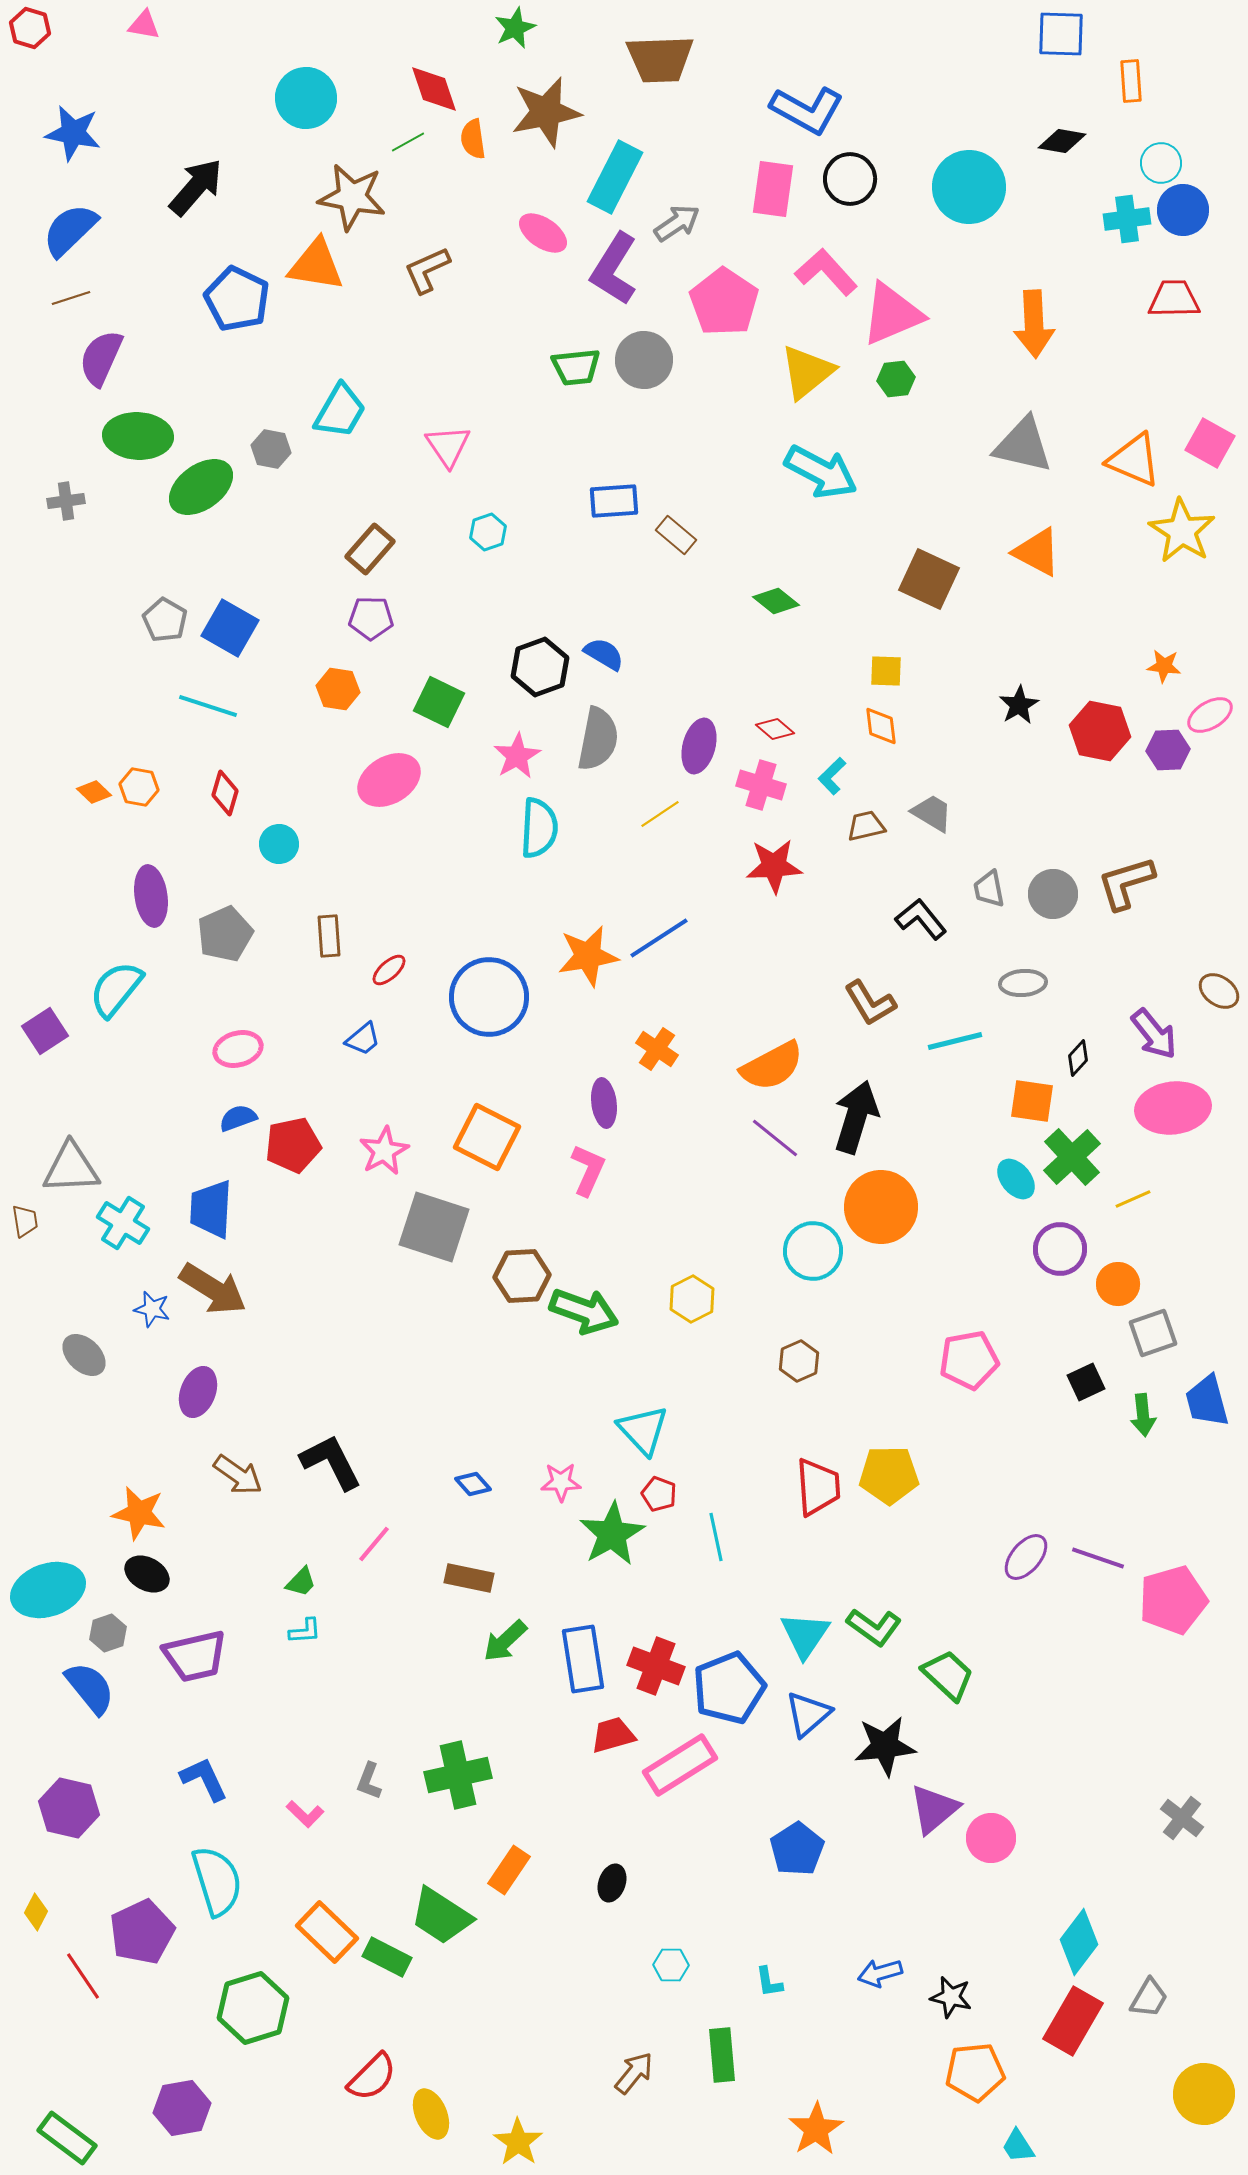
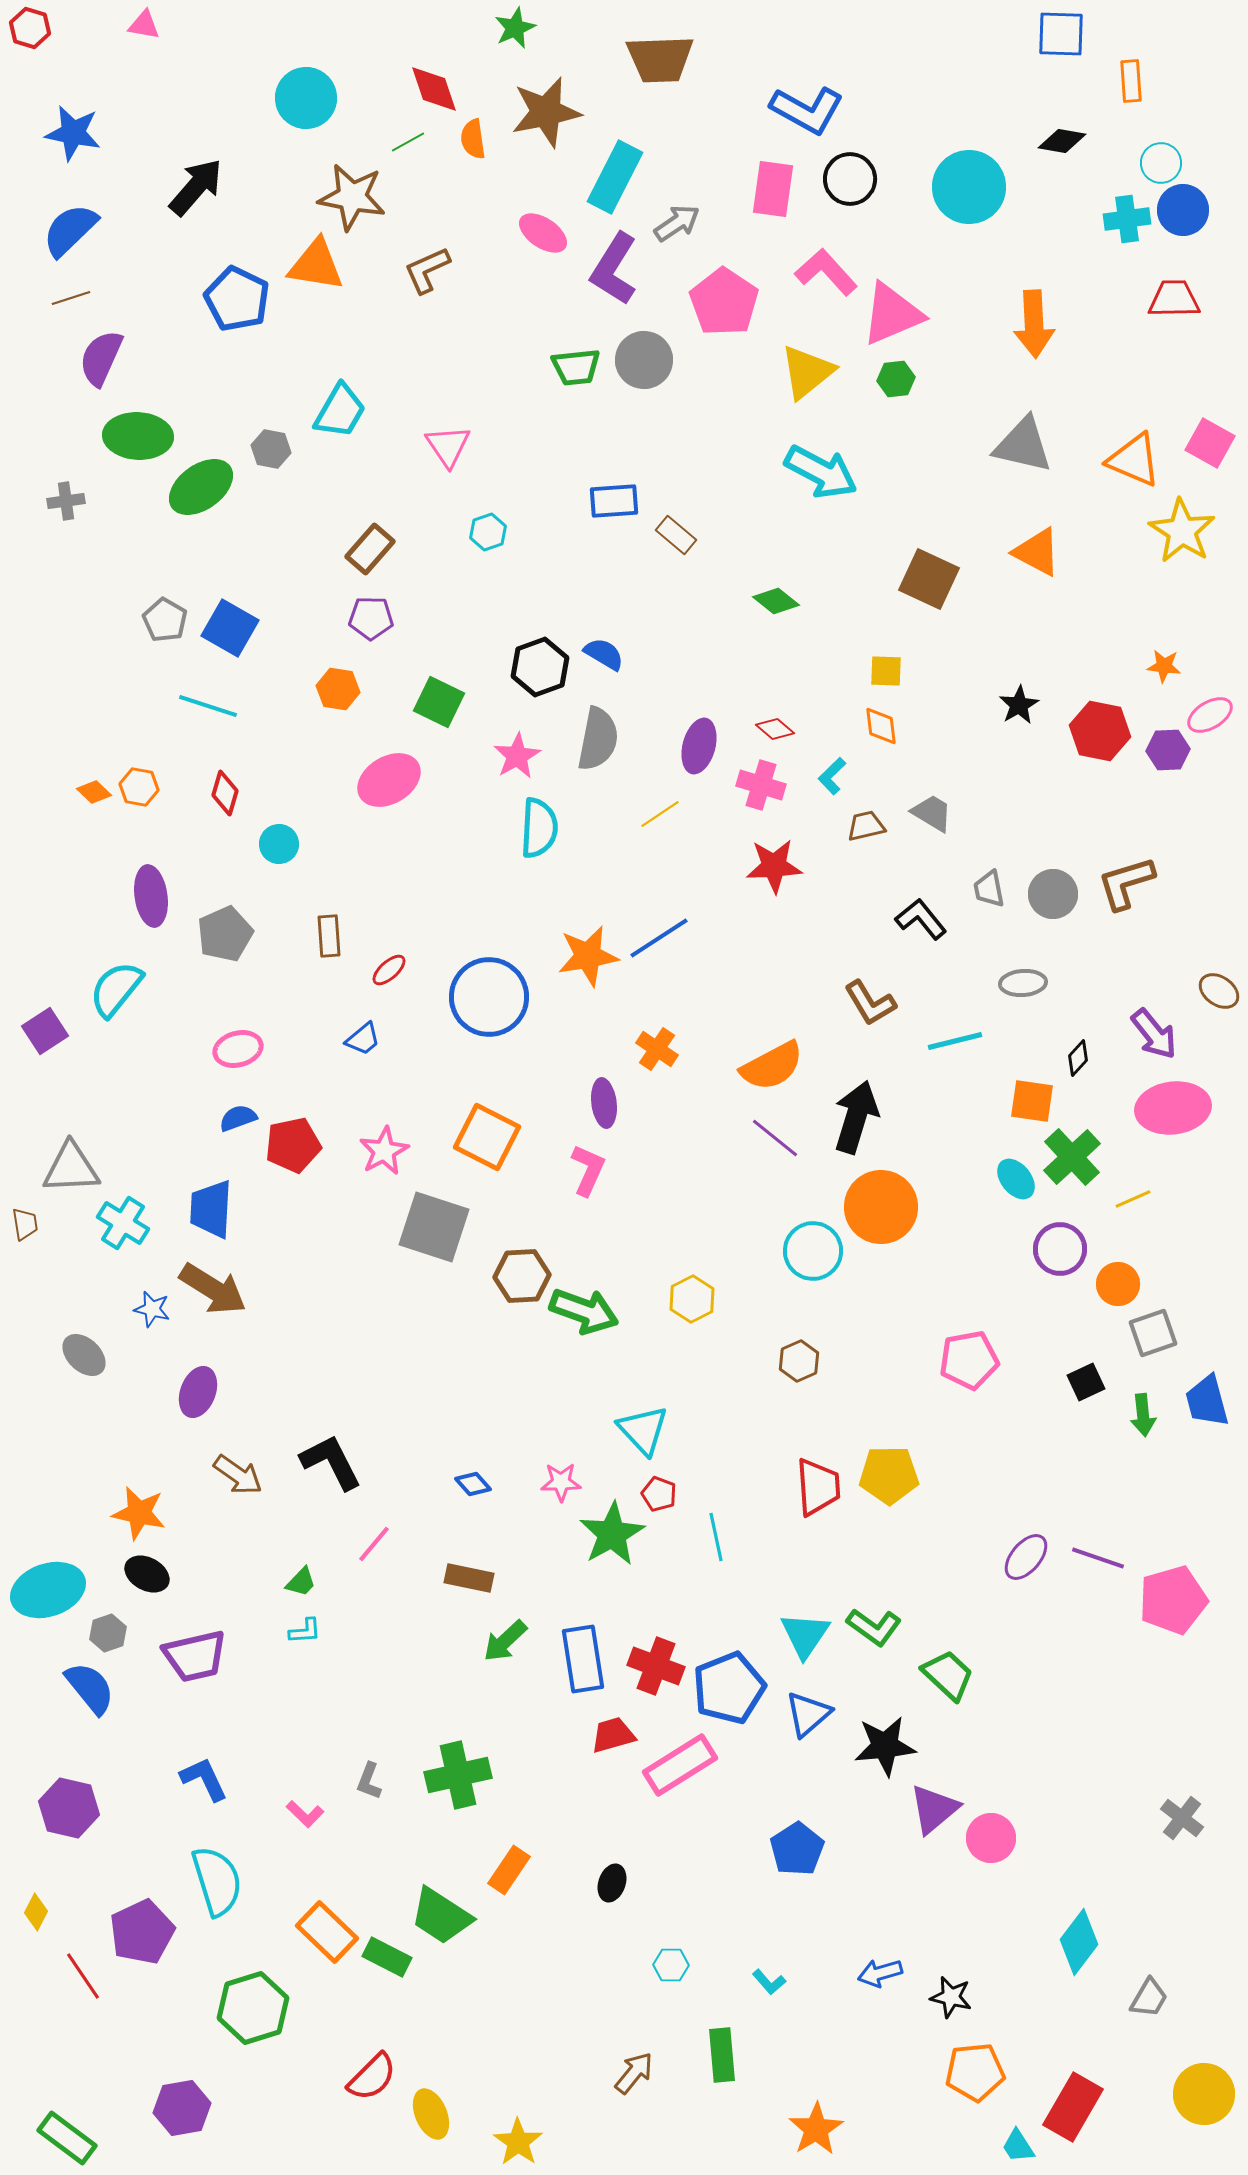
brown trapezoid at (25, 1221): moved 3 px down
cyan L-shape at (769, 1982): rotated 32 degrees counterclockwise
red rectangle at (1073, 2021): moved 86 px down
